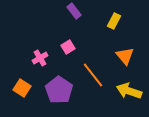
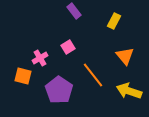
orange square: moved 1 px right, 12 px up; rotated 18 degrees counterclockwise
